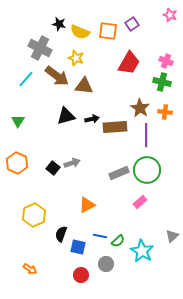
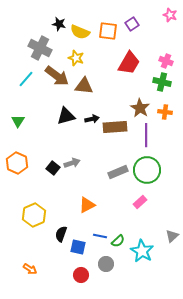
gray rectangle: moved 1 px left, 1 px up
